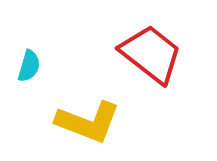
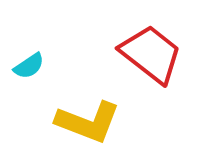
cyan semicircle: rotated 40 degrees clockwise
